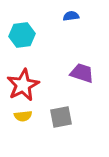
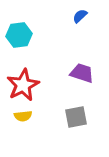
blue semicircle: moved 9 px right; rotated 35 degrees counterclockwise
cyan hexagon: moved 3 px left
gray square: moved 15 px right
